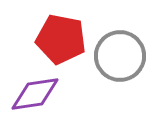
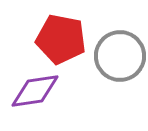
purple diamond: moved 3 px up
